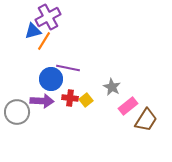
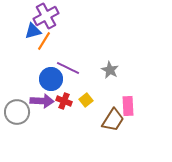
purple cross: moved 2 px left, 1 px up
purple line: rotated 15 degrees clockwise
gray star: moved 2 px left, 17 px up
red cross: moved 6 px left, 3 px down; rotated 14 degrees clockwise
pink rectangle: rotated 54 degrees counterclockwise
brown trapezoid: moved 33 px left
